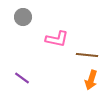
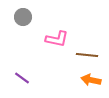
orange arrow: rotated 84 degrees clockwise
